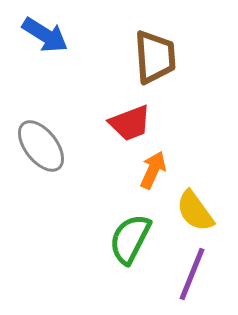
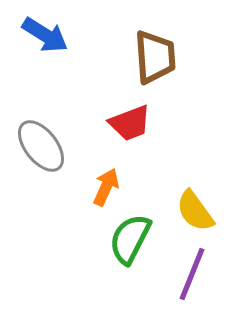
orange arrow: moved 47 px left, 17 px down
